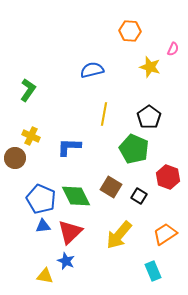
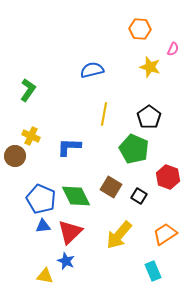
orange hexagon: moved 10 px right, 2 px up
brown circle: moved 2 px up
